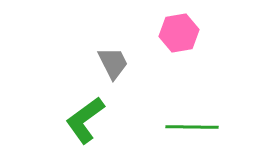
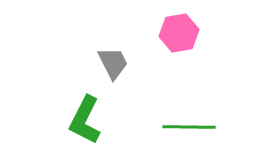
green L-shape: rotated 27 degrees counterclockwise
green line: moved 3 px left
